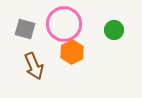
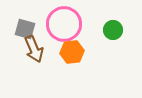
green circle: moved 1 px left
orange hexagon: rotated 20 degrees clockwise
brown arrow: moved 17 px up
